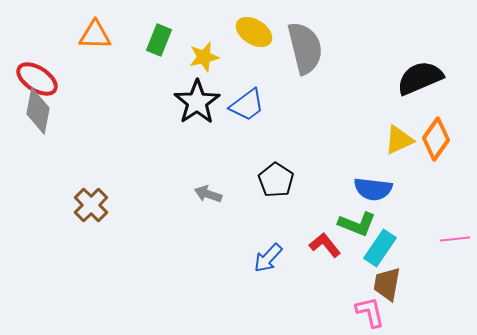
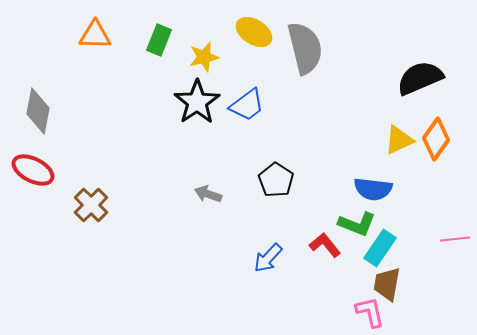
red ellipse: moved 4 px left, 91 px down; rotated 6 degrees counterclockwise
